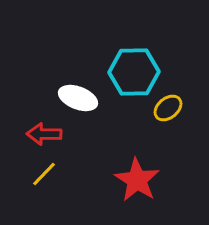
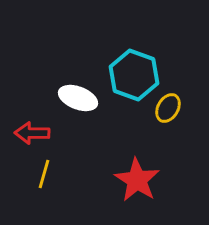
cyan hexagon: moved 3 px down; rotated 21 degrees clockwise
yellow ellipse: rotated 20 degrees counterclockwise
red arrow: moved 12 px left, 1 px up
yellow line: rotated 28 degrees counterclockwise
